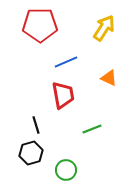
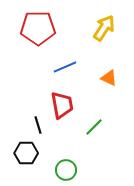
red pentagon: moved 2 px left, 3 px down
blue line: moved 1 px left, 5 px down
red trapezoid: moved 1 px left, 10 px down
black line: moved 2 px right
green line: moved 2 px right, 2 px up; rotated 24 degrees counterclockwise
black hexagon: moved 5 px left; rotated 15 degrees clockwise
